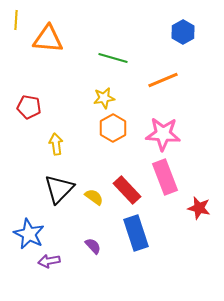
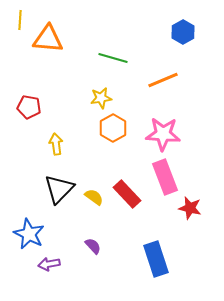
yellow line: moved 4 px right
yellow star: moved 3 px left
red rectangle: moved 4 px down
red star: moved 9 px left
blue rectangle: moved 20 px right, 26 px down
purple arrow: moved 3 px down
